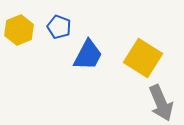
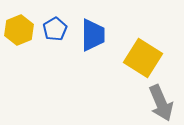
blue pentagon: moved 4 px left, 2 px down; rotated 20 degrees clockwise
blue trapezoid: moved 5 px right, 20 px up; rotated 28 degrees counterclockwise
